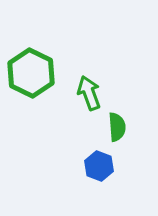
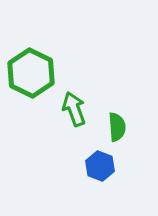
green arrow: moved 15 px left, 16 px down
blue hexagon: moved 1 px right
